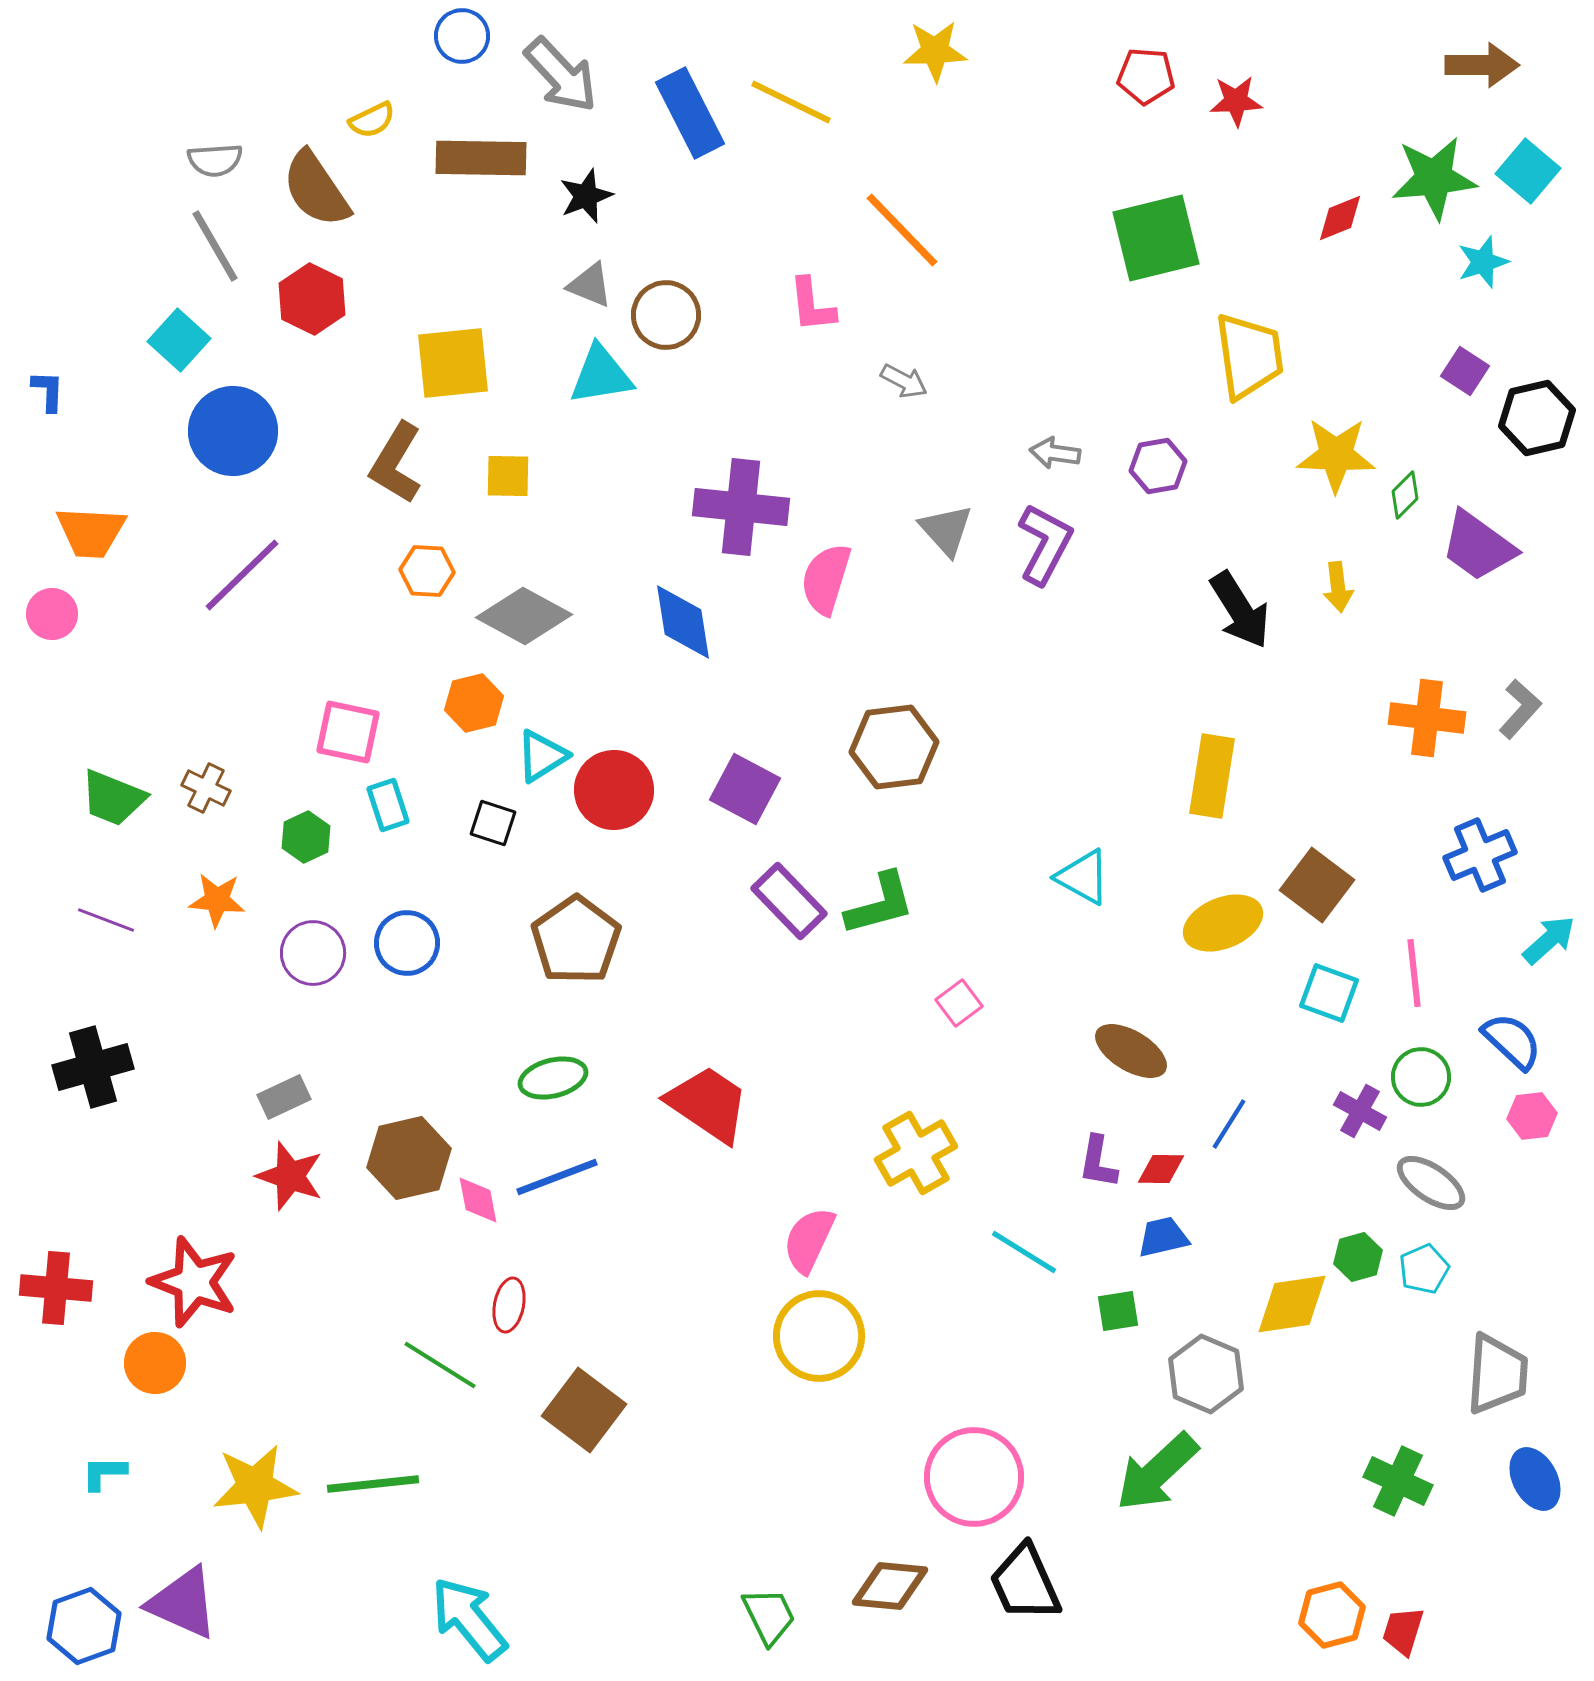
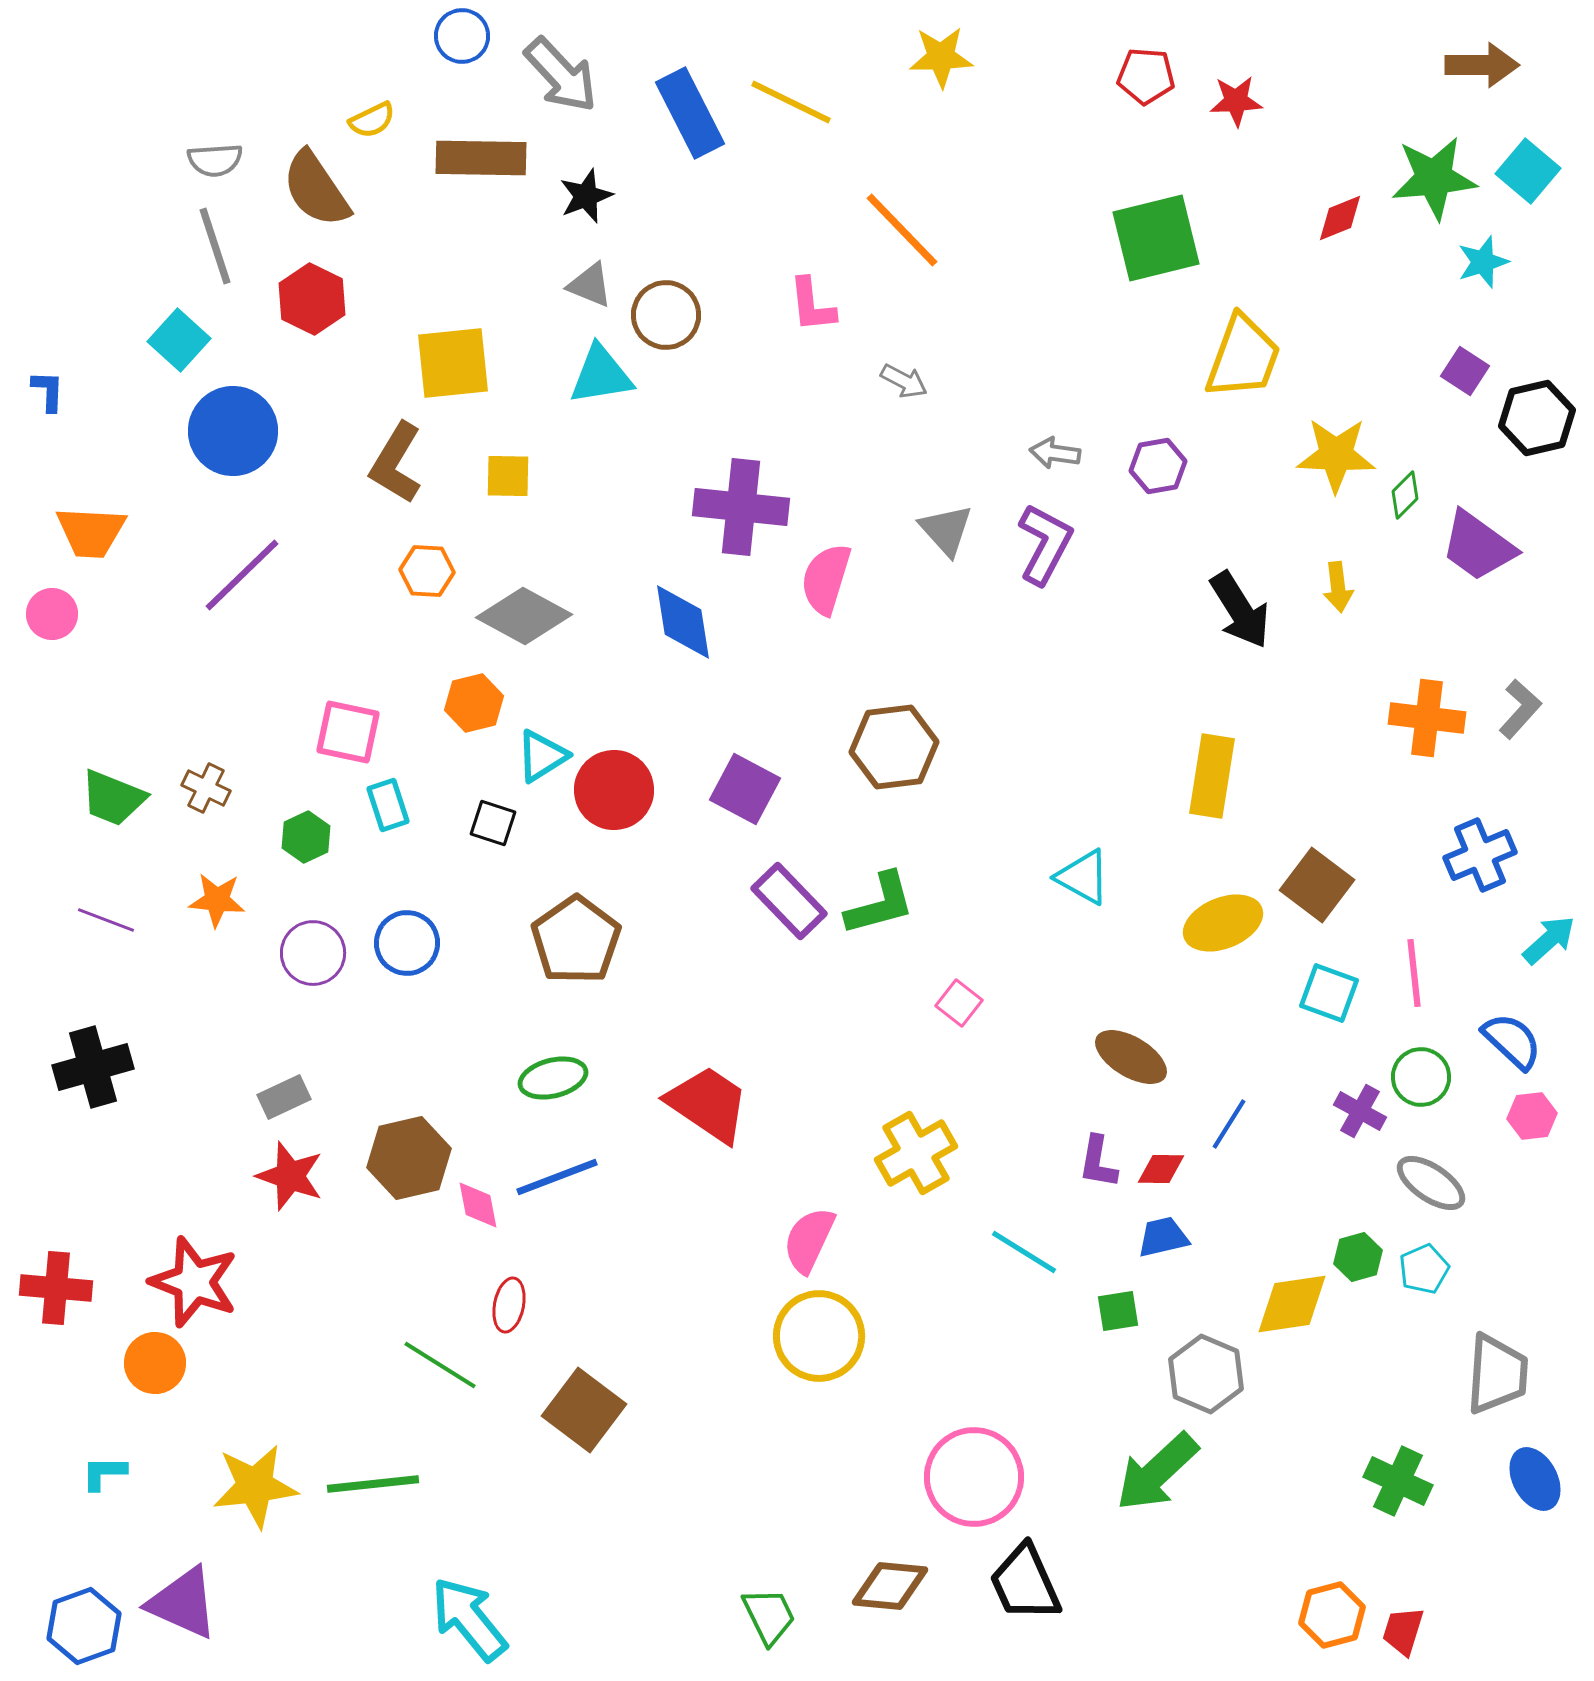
yellow star at (935, 51): moved 6 px right, 6 px down
gray line at (215, 246): rotated 12 degrees clockwise
yellow trapezoid at (1249, 356): moved 6 px left, 1 px down; rotated 28 degrees clockwise
pink square at (959, 1003): rotated 15 degrees counterclockwise
brown ellipse at (1131, 1051): moved 6 px down
pink diamond at (478, 1200): moved 5 px down
